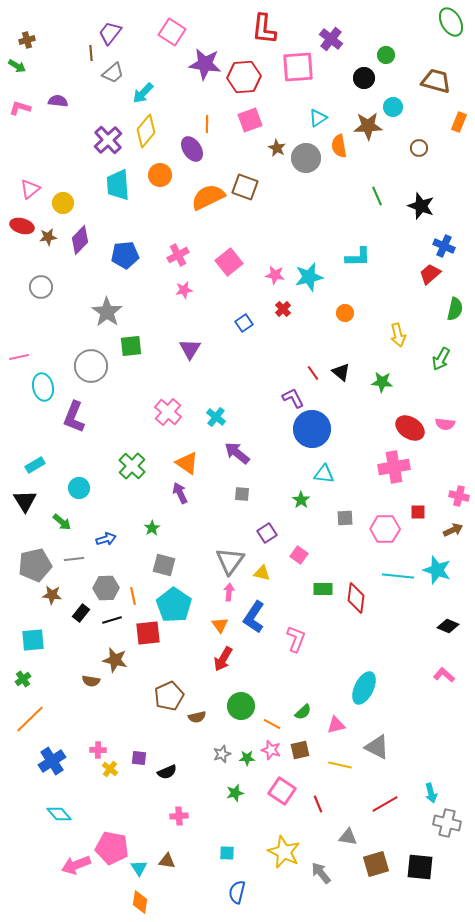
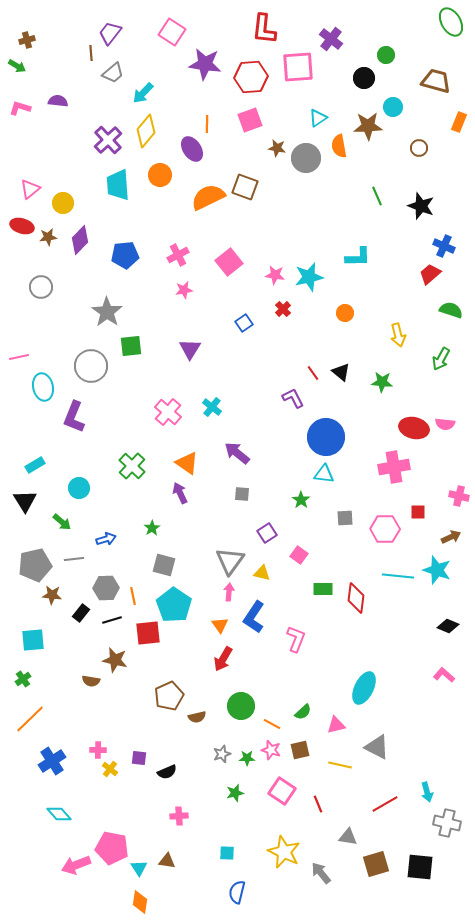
red hexagon at (244, 77): moved 7 px right
brown star at (277, 148): rotated 18 degrees counterclockwise
green semicircle at (455, 309): moved 4 px left, 1 px down; rotated 85 degrees counterclockwise
cyan cross at (216, 417): moved 4 px left, 10 px up
red ellipse at (410, 428): moved 4 px right; rotated 20 degrees counterclockwise
blue circle at (312, 429): moved 14 px right, 8 px down
brown arrow at (453, 530): moved 2 px left, 7 px down
cyan arrow at (431, 793): moved 4 px left, 1 px up
